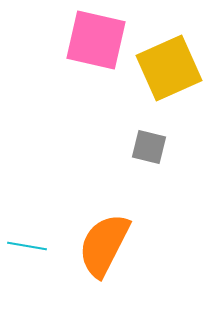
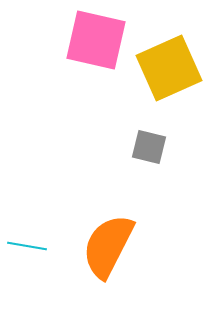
orange semicircle: moved 4 px right, 1 px down
